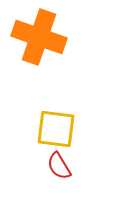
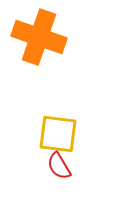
yellow square: moved 2 px right, 5 px down
